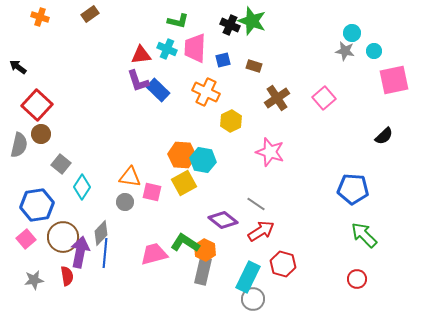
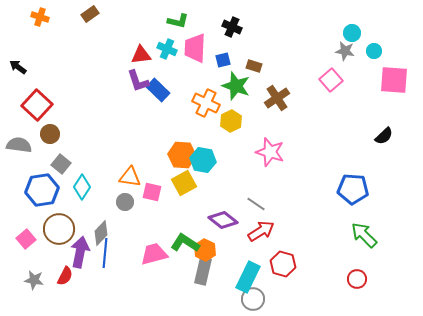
green star at (252, 21): moved 16 px left, 65 px down
black cross at (230, 25): moved 2 px right, 2 px down
pink square at (394, 80): rotated 16 degrees clockwise
orange cross at (206, 92): moved 11 px down
pink square at (324, 98): moved 7 px right, 18 px up
brown circle at (41, 134): moved 9 px right
gray semicircle at (19, 145): rotated 95 degrees counterclockwise
blue hexagon at (37, 205): moved 5 px right, 15 px up
brown circle at (63, 237): moved 4 px left, 8 px up
red semicircle at (67, 276): moved 2 px left; rotated 36 degrees clockwise
gray star at (34, 280): rotated 18 degrees clockwise
